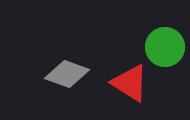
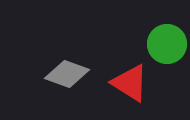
green circle: moved 2 px right, 3 px up
